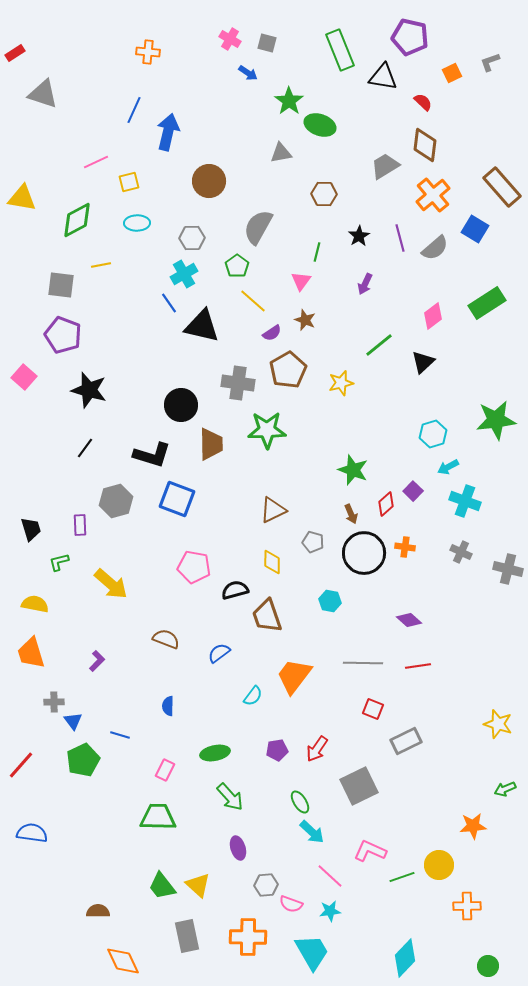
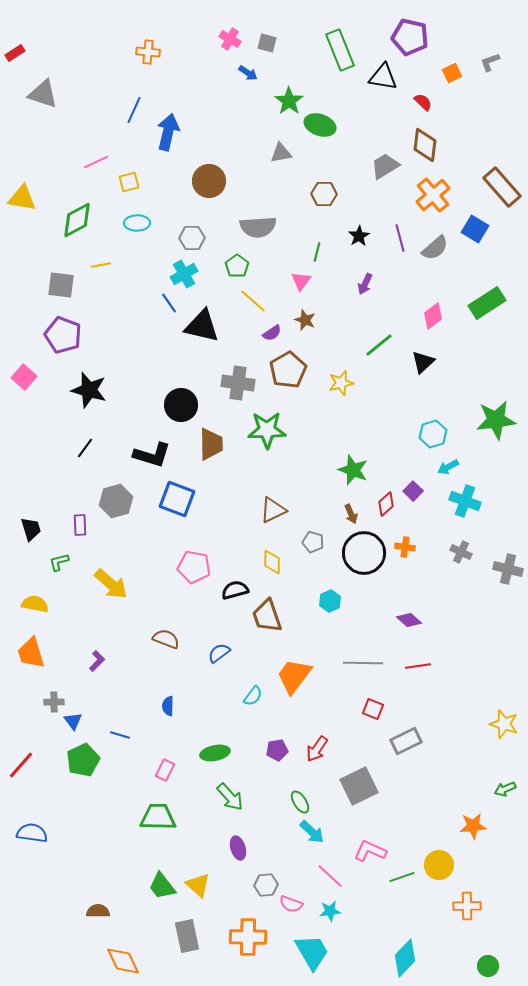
gray semicircle at (258, 227): rotated 123 degrees counterclockwise
cyan hexagon at (330, 601): rotated 25 degrees clockwise
yellow star at (498, 724): moved 6 px right
